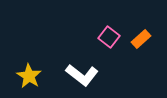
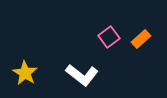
pink square: rotated 15 degrees clockwise
yellow star: moved 4 px left, 3 px up
